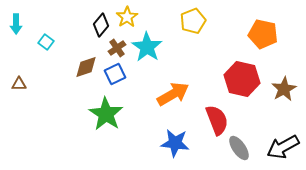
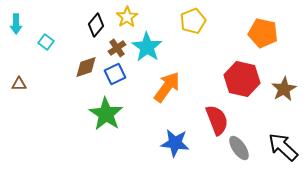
black diamond: moved 5 px left
orange pentagon: moved 1 px up
orange arrow: moved 6 px left, 7 px up; rotated 24 degrees counterclockwise
black arrow: rotated 72 degrees clockwise
